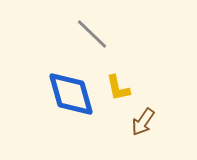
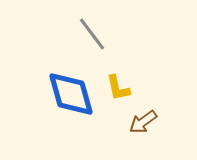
gray line: rotated 9 degrees clockwise
brown arrow: rotated 20 degrees clockwise
